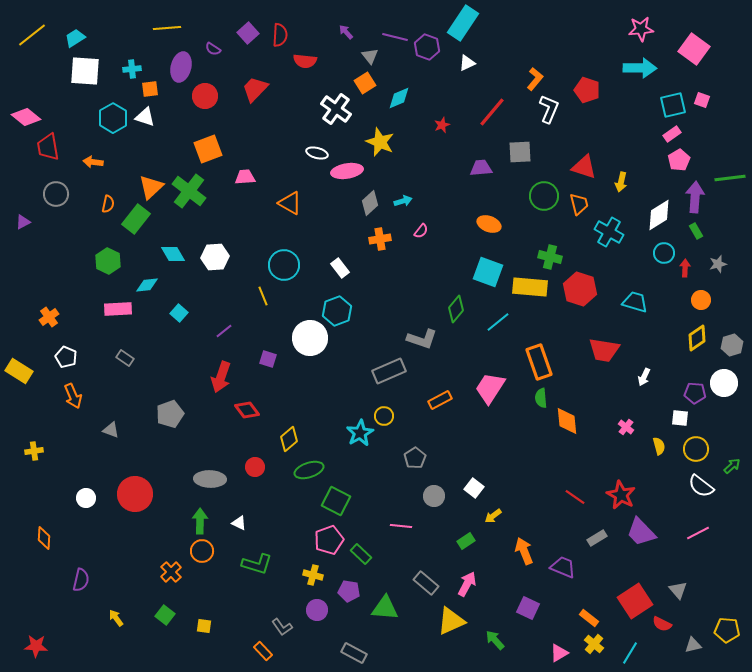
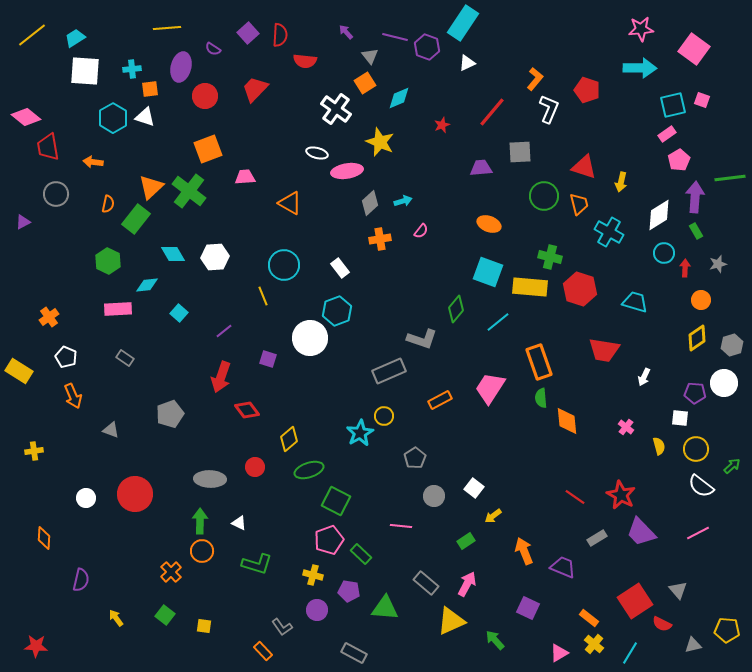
pink rectangle at (672, 134): moved 5 px left
